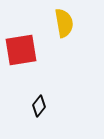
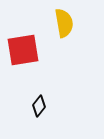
red square: moved 2 px right
